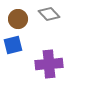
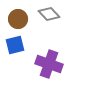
blue square: moved 2 px right
purple cross: rotated 24 degrees clockwise
